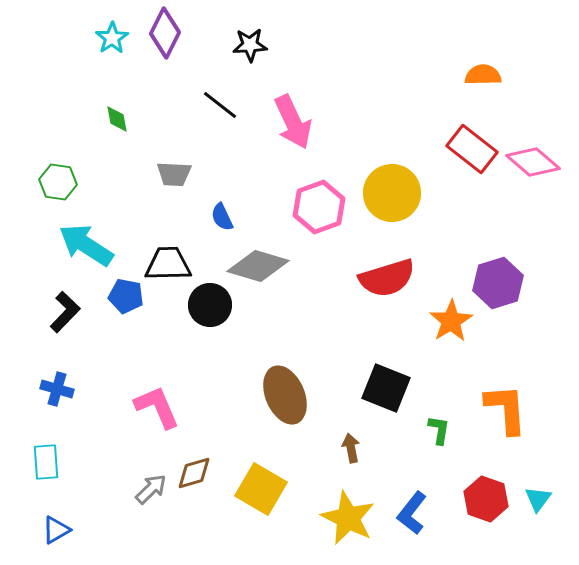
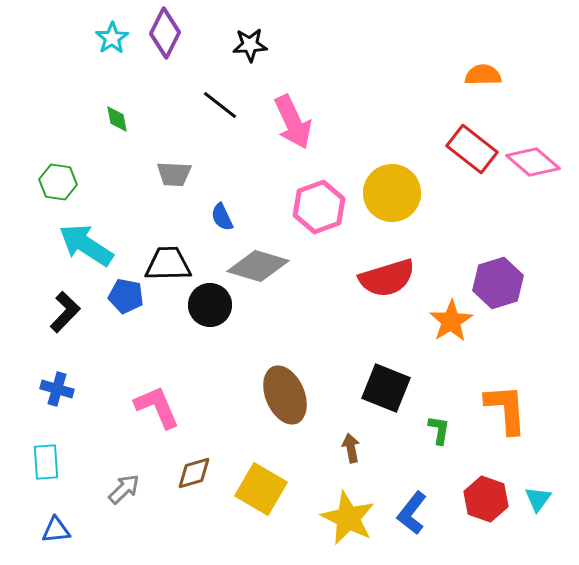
gray arrow: moved 27 px left
blue triangle: rotated 24 degrees clockwise
